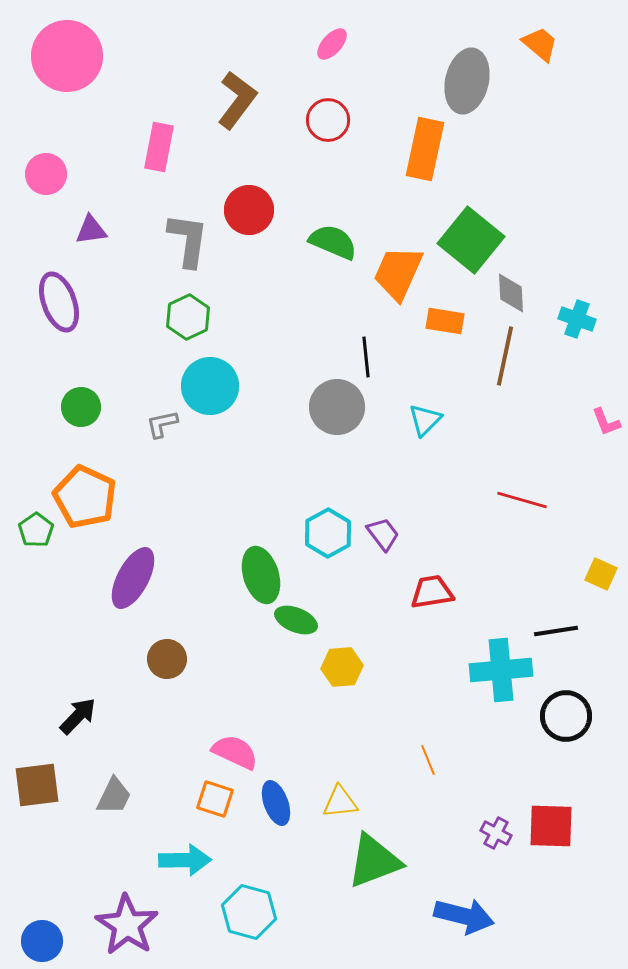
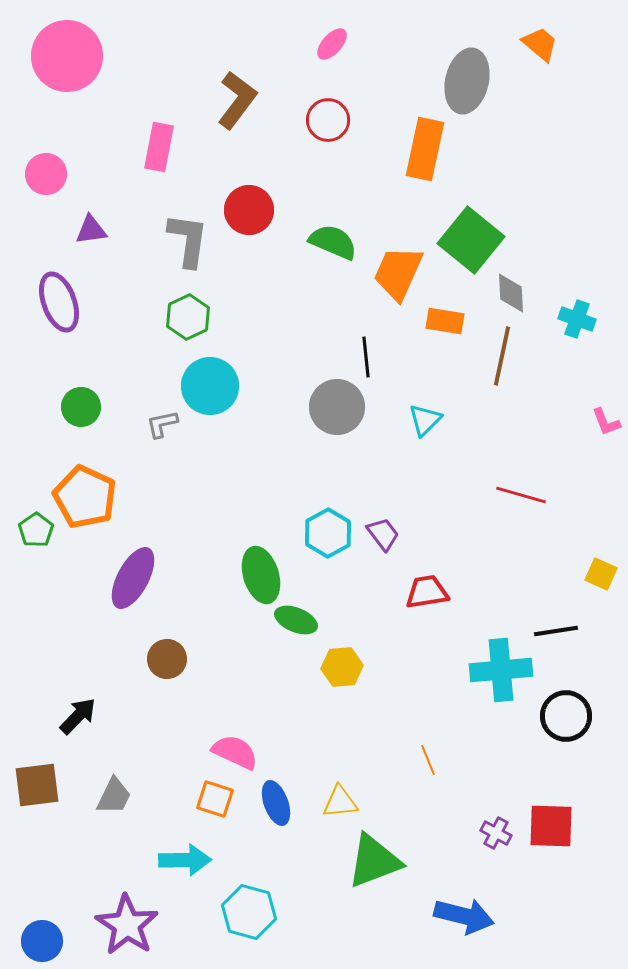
brown line at (505, 356): moved 3 px left
red line at (522, 500): moved 1 px left, 5 px up
red trapezoid at (432, 592): moved 5 px left
